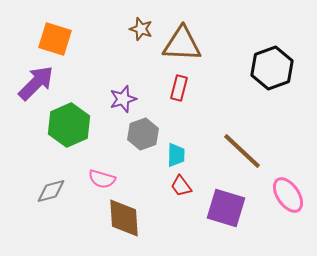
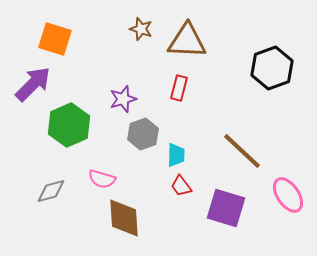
brown triangle: moved 5 px right, 3 px up
purple arrow: moved 3 px left, 1 px down
